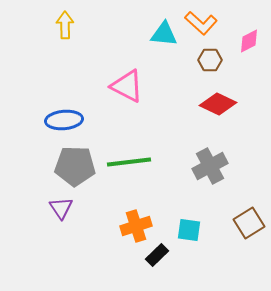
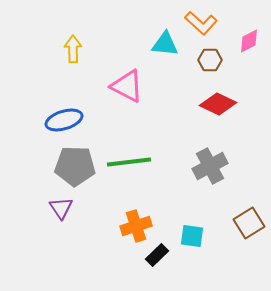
yellow arrow: moved 8 px right, 24 px down
cyan triangle: moved 1 px right, 10 px down
blue ellipse: rotated 12 degrees counterclockwise
cyan square: moved 3 px right, 6 px down
